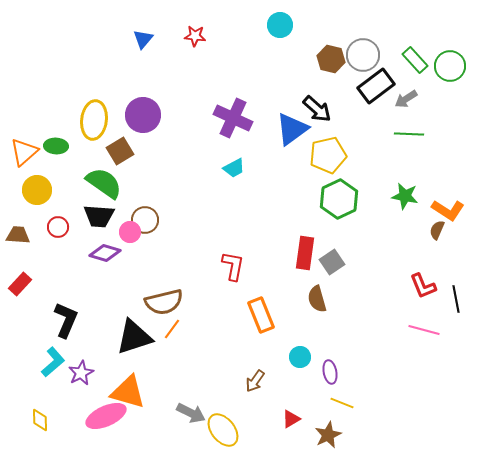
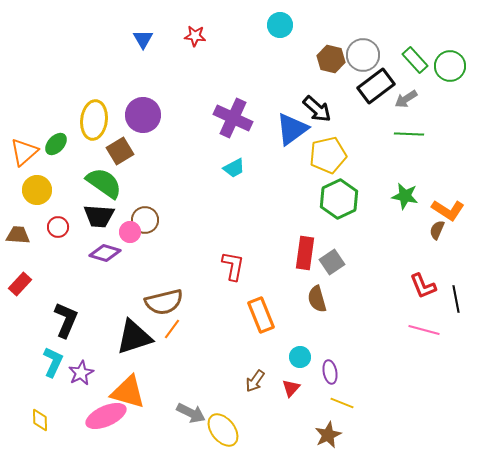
blue triangle at (143, 39): rotated 10 degrees counterclockwise
green ellipse at (56, 146): moved 2 px up; rotated 50 degrees counterclockwise
cyan L-shape at (53, 362): rotated 24 degrees counterclockwise
red triangle at (291, 419): moved 31 px up; rotated 18 degrees counterclockwise
